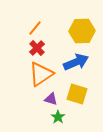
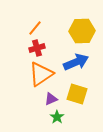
red cross: rotated 28 degrees clockwise
purple triangle: rotated 40 degrees counterclockwise
green star: moved 1 px left
